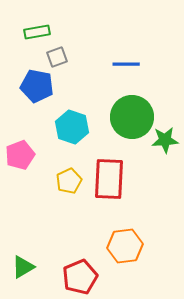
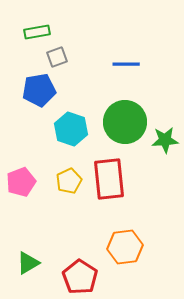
blue pentagon: moved 2 px right, 4 px down; rotated 20 degrees counterclockwise
green circle: moved 7 px left, 5 px down
cyan hexagon: moved 1 px left, 2 px down
pink pentagon: moved 1 px right, 27 px down
red rectangle: rotated 9 degrees counterclockwise
orange hexagon: moved 1 px down
green triangle: moved 5 px right, 4 px up
red pentagon: rotated 16 degrees counterclockwise
